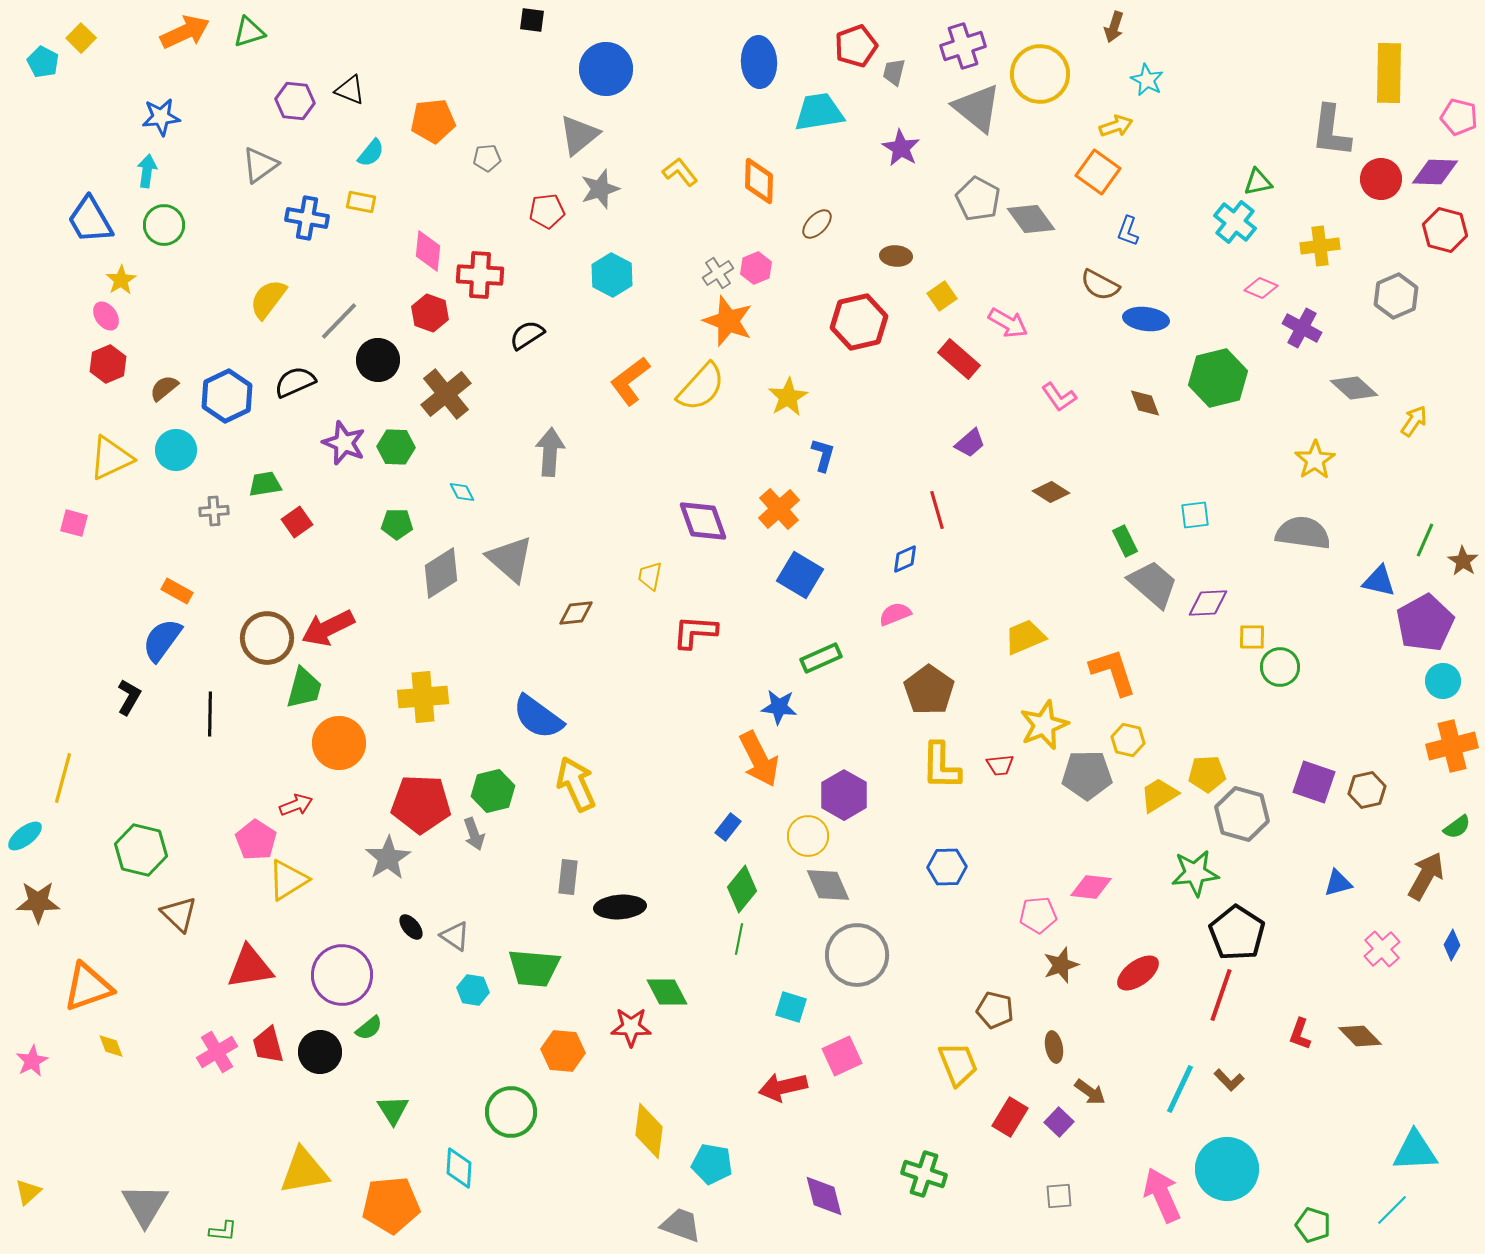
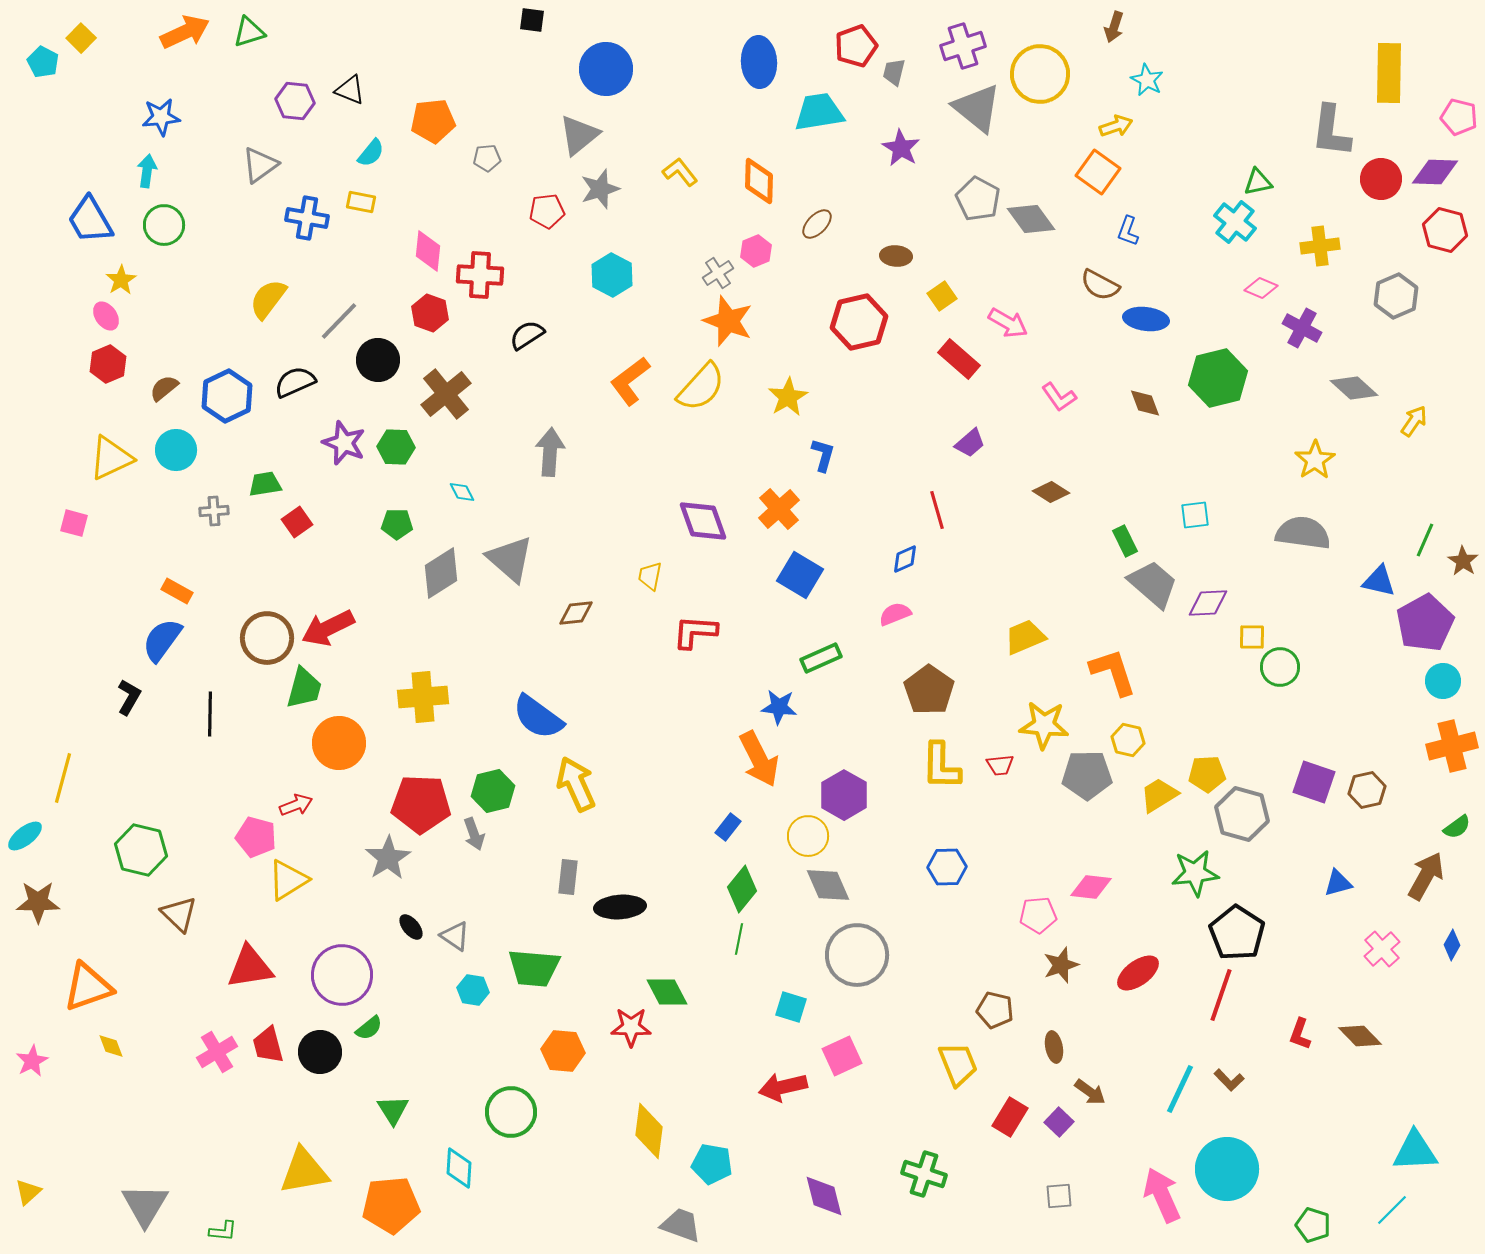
pink hexagon at (756, 268): moved 17 px up
yellow star at (1044, 725): rotated 27 degrees clockwise
pink pentagon at (256, 840): moved 3 px up; rotated 18 degrees counterclockwise
